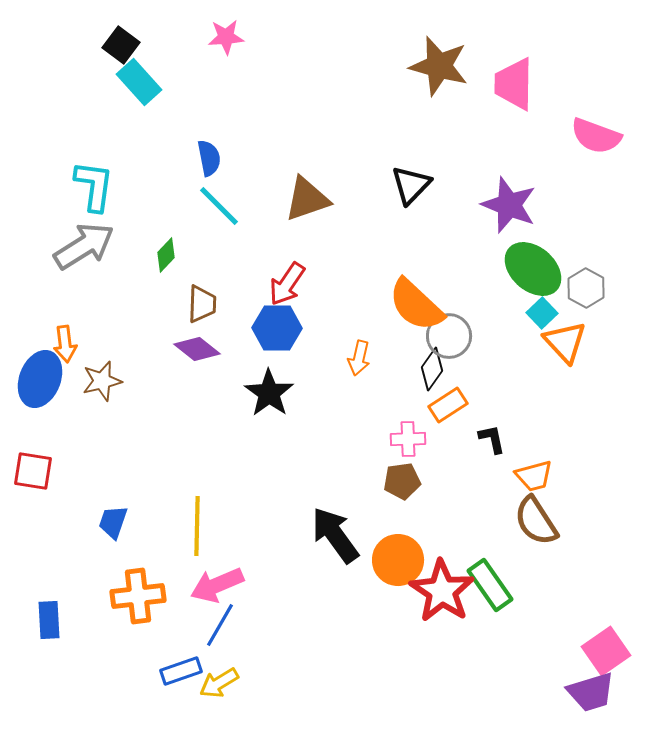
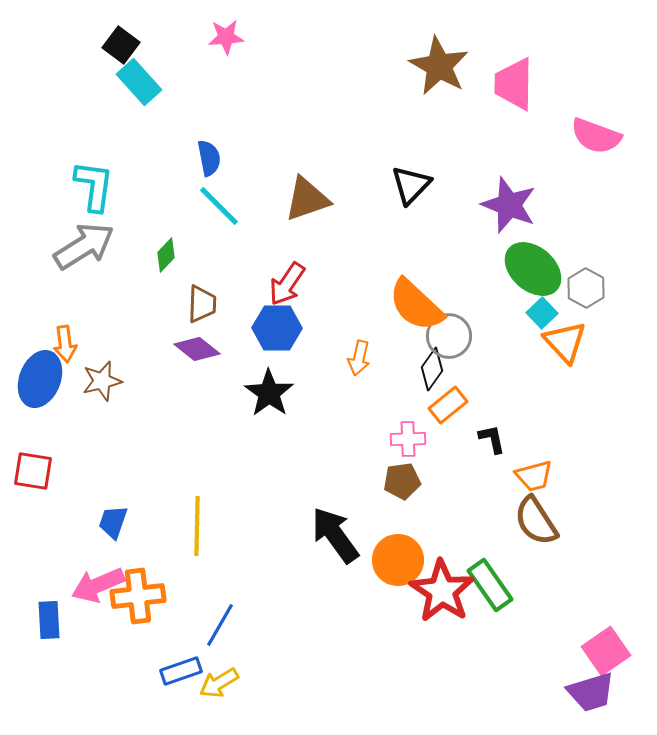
brown star at (439, 66): rotated 14 degrees clockwise
orange rectangle at (448, 405): rotated 6 degrees counterclockwise
pink arrow at (217, 585): moved 119 px left
